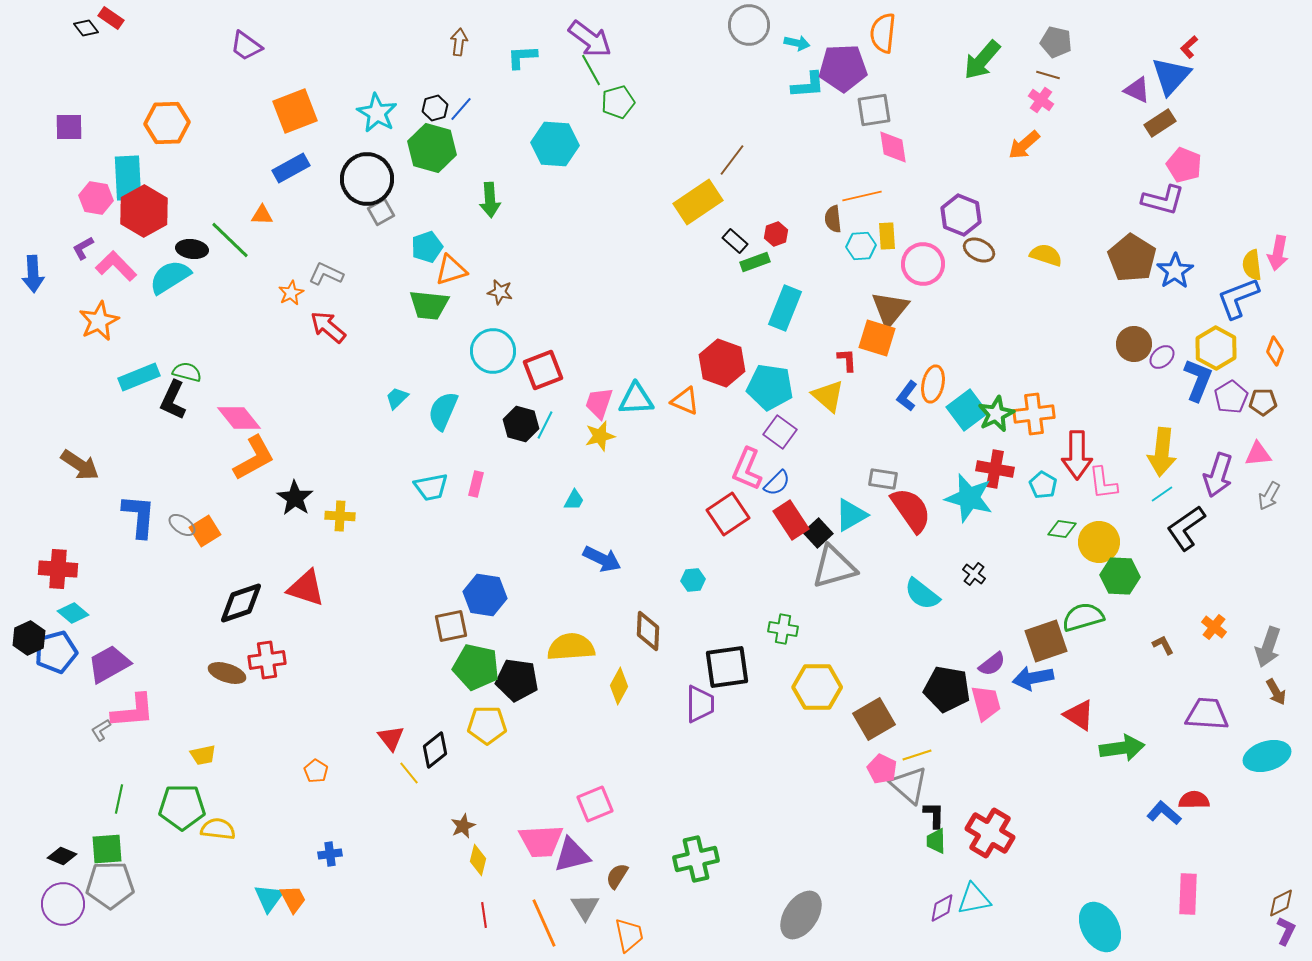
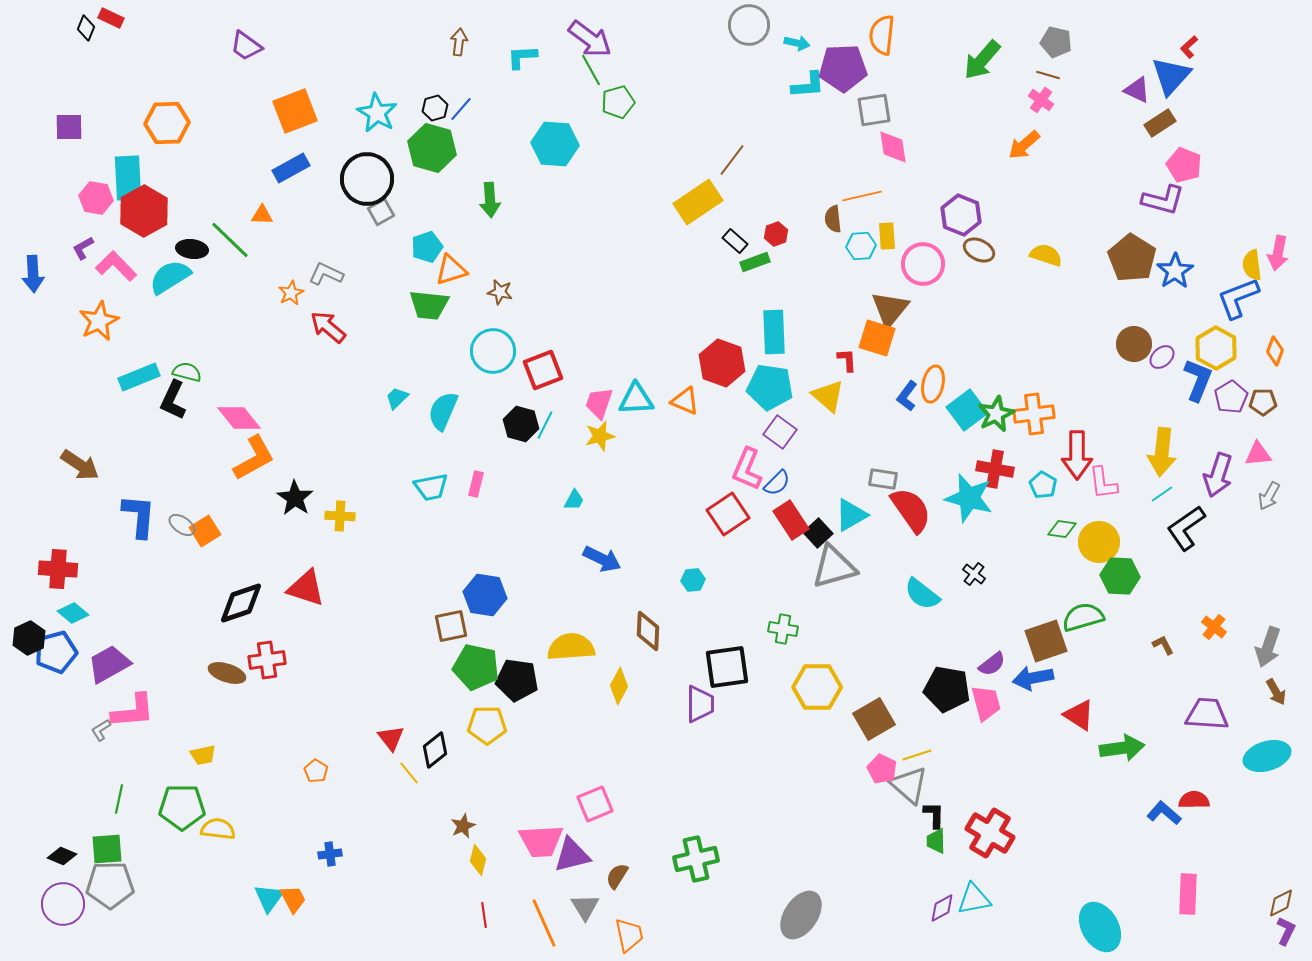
red rectangle at (111, 18): rotated 10 degrees counterclockwise
black diamond at (86, 28): rotated 60 degrees clockwise
orange semicircle at (883, 33): moved 1 px left, 2 px down
cyan rectangle at (785, 308): moved 11 px left, 24 px down; rotated 24 degrees counterclockwise
